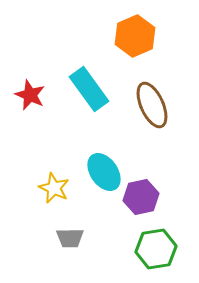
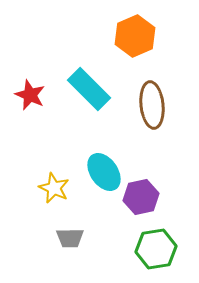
cyan rectangle: rotated 9 degrees counterclockwise
brown ellipse: rotated 18 degrees clockwise
